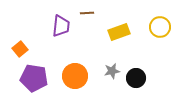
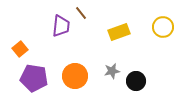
brown line: moved 6 px left; rotated 56 degrees clockwise
yellow circle: moved 3 px right
black circle: moved 3 px down
